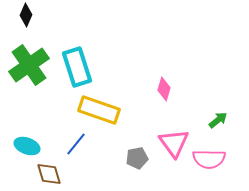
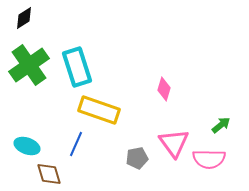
black diamond: moved 2 px left, 3 px down; rotated 35 degrees clockwise
green arrow: moved 3 px right, 5 px down
blue line: rotated 15 degrees counterclockwise
